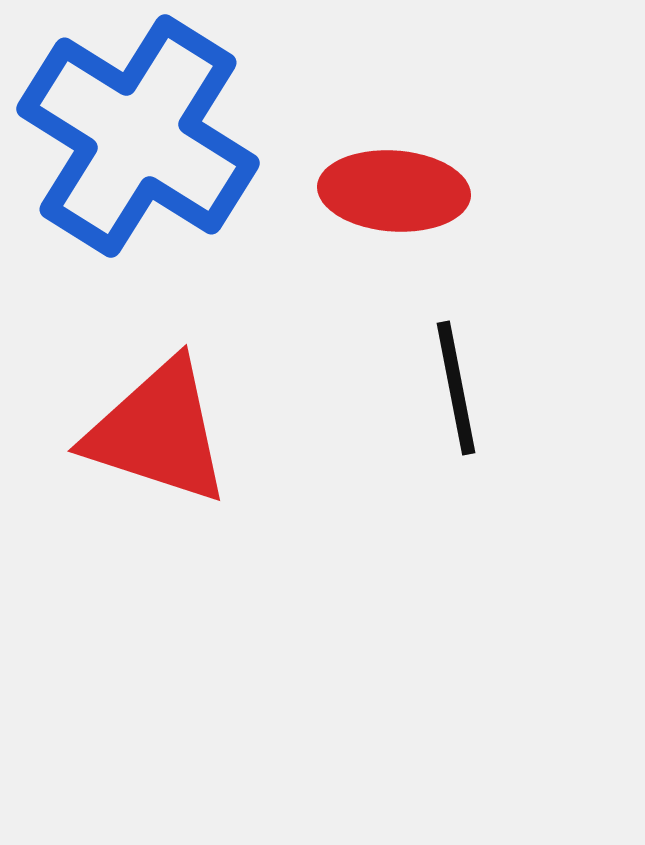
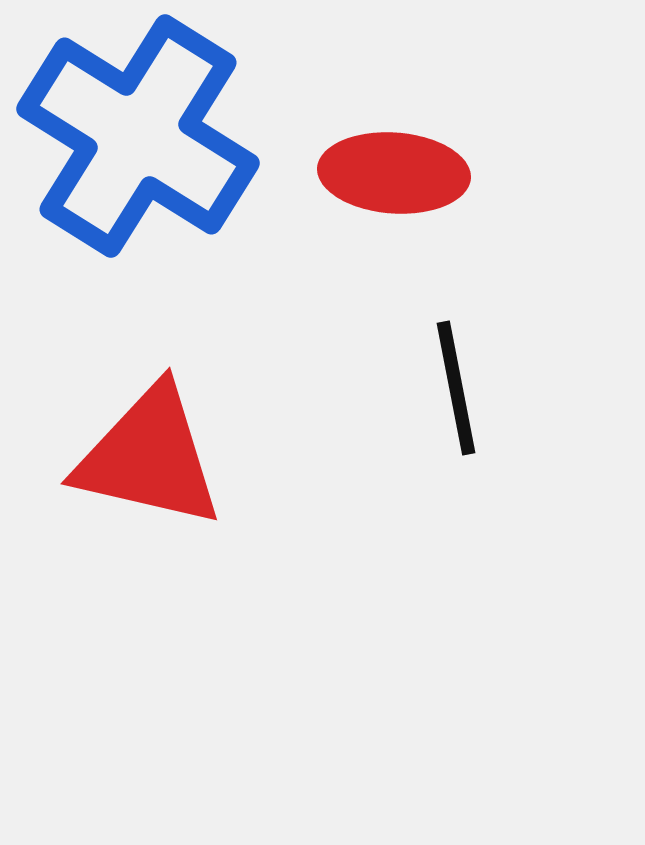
red ellipse: moved 18 px up
red triangle: moved 9 px left, 25 px down; rotated 5 degrees counterclockwise
